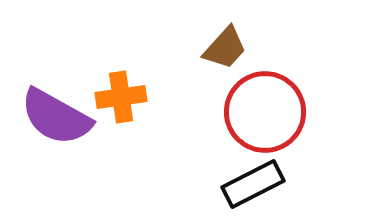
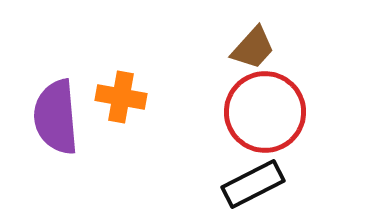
brown trapezoid: moved 28 px right
orange cross: rotated 18 degrees clockwise
purple semicircle: rotated 56 degrees clockwise
